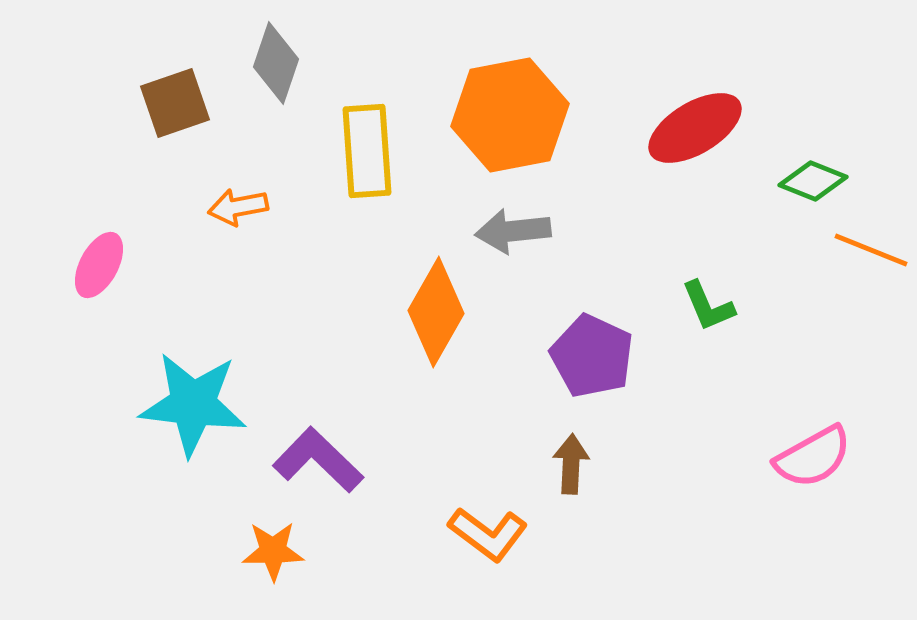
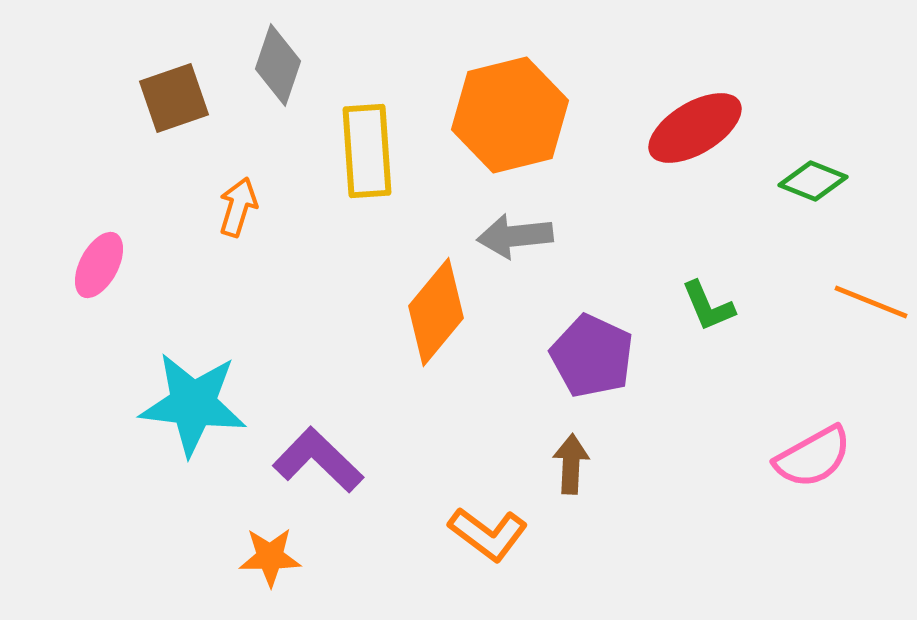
gray diamond: moved 2 px right, 2 px down
brown square: moved 1 px left, 5 px up
orange hexagon: rotated 3 degrees counterclockwise
orange arrow: rotated 118 degrees clockwise
gray arrow: moved 2 px right, 5 px down
orange line: moved 52 px down
orange diamond: rotated 10 degrees clockwise
orange star: moved 3 px left, 6 px down
